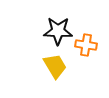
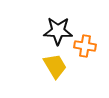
orange cross: moved 1 px left, 1 px down
